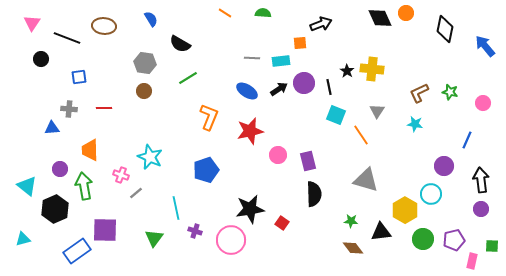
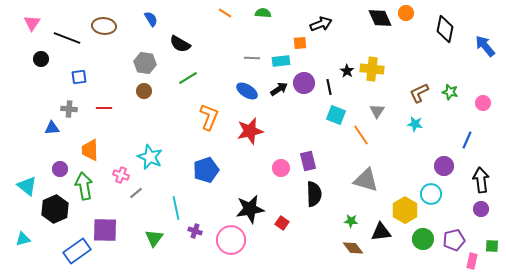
pink circle at (278, 155): moved 3 px right, 13 px down
